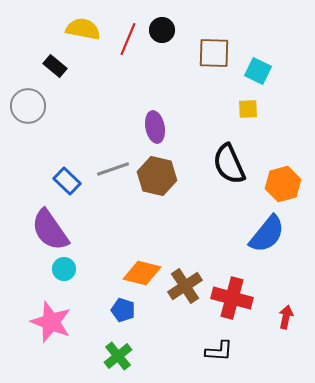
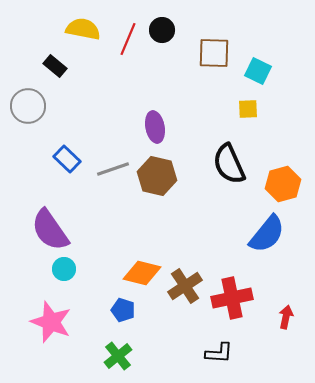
blue rectangle: moved 22 px up
red cross: rotated 27 degrees counterclockwise
black L-shape: moved 2 px down
